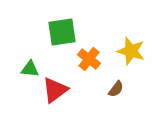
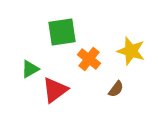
green triangle: rotated 36 degrees counterclockwise
